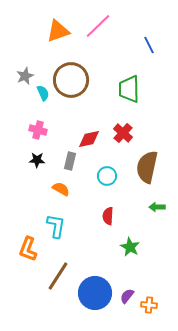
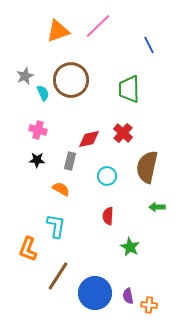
purple semicircle: moved 1 px right; rotated 49 degrees counterclockwise
